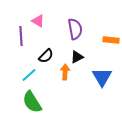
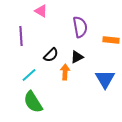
pink triangle: moved 3 px right, 10 px up
purple semicircle: moved 5 px right, 2 px up
black semicircle: moved 5 px right, 1 px up
blue triangle: moved 3 px right, 2 px down
green semicircle: moved 1 px right
